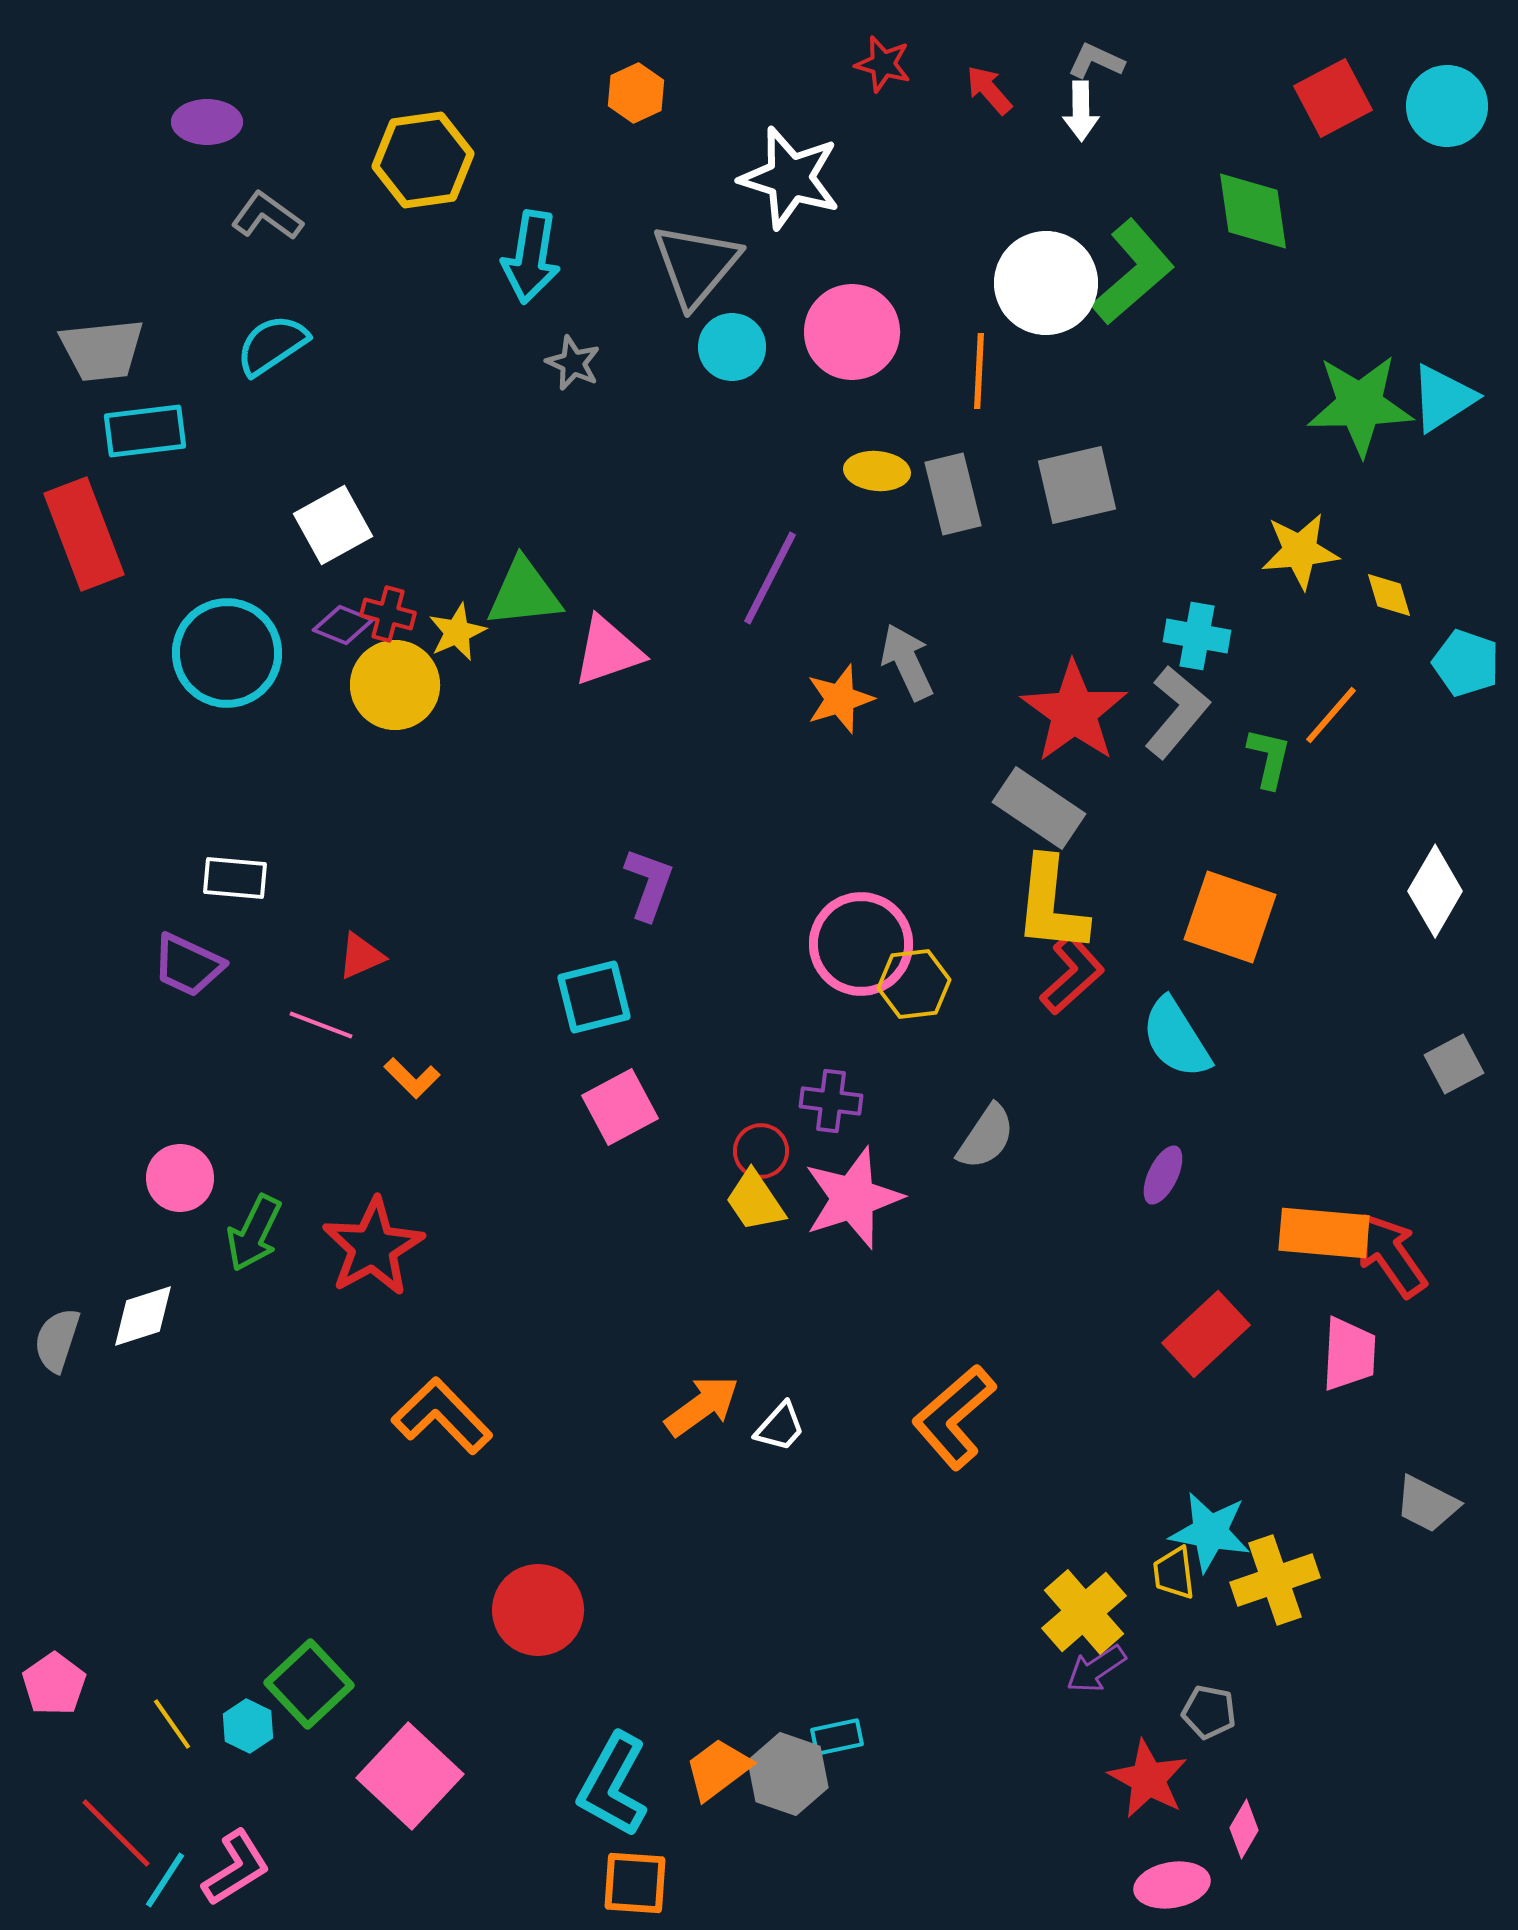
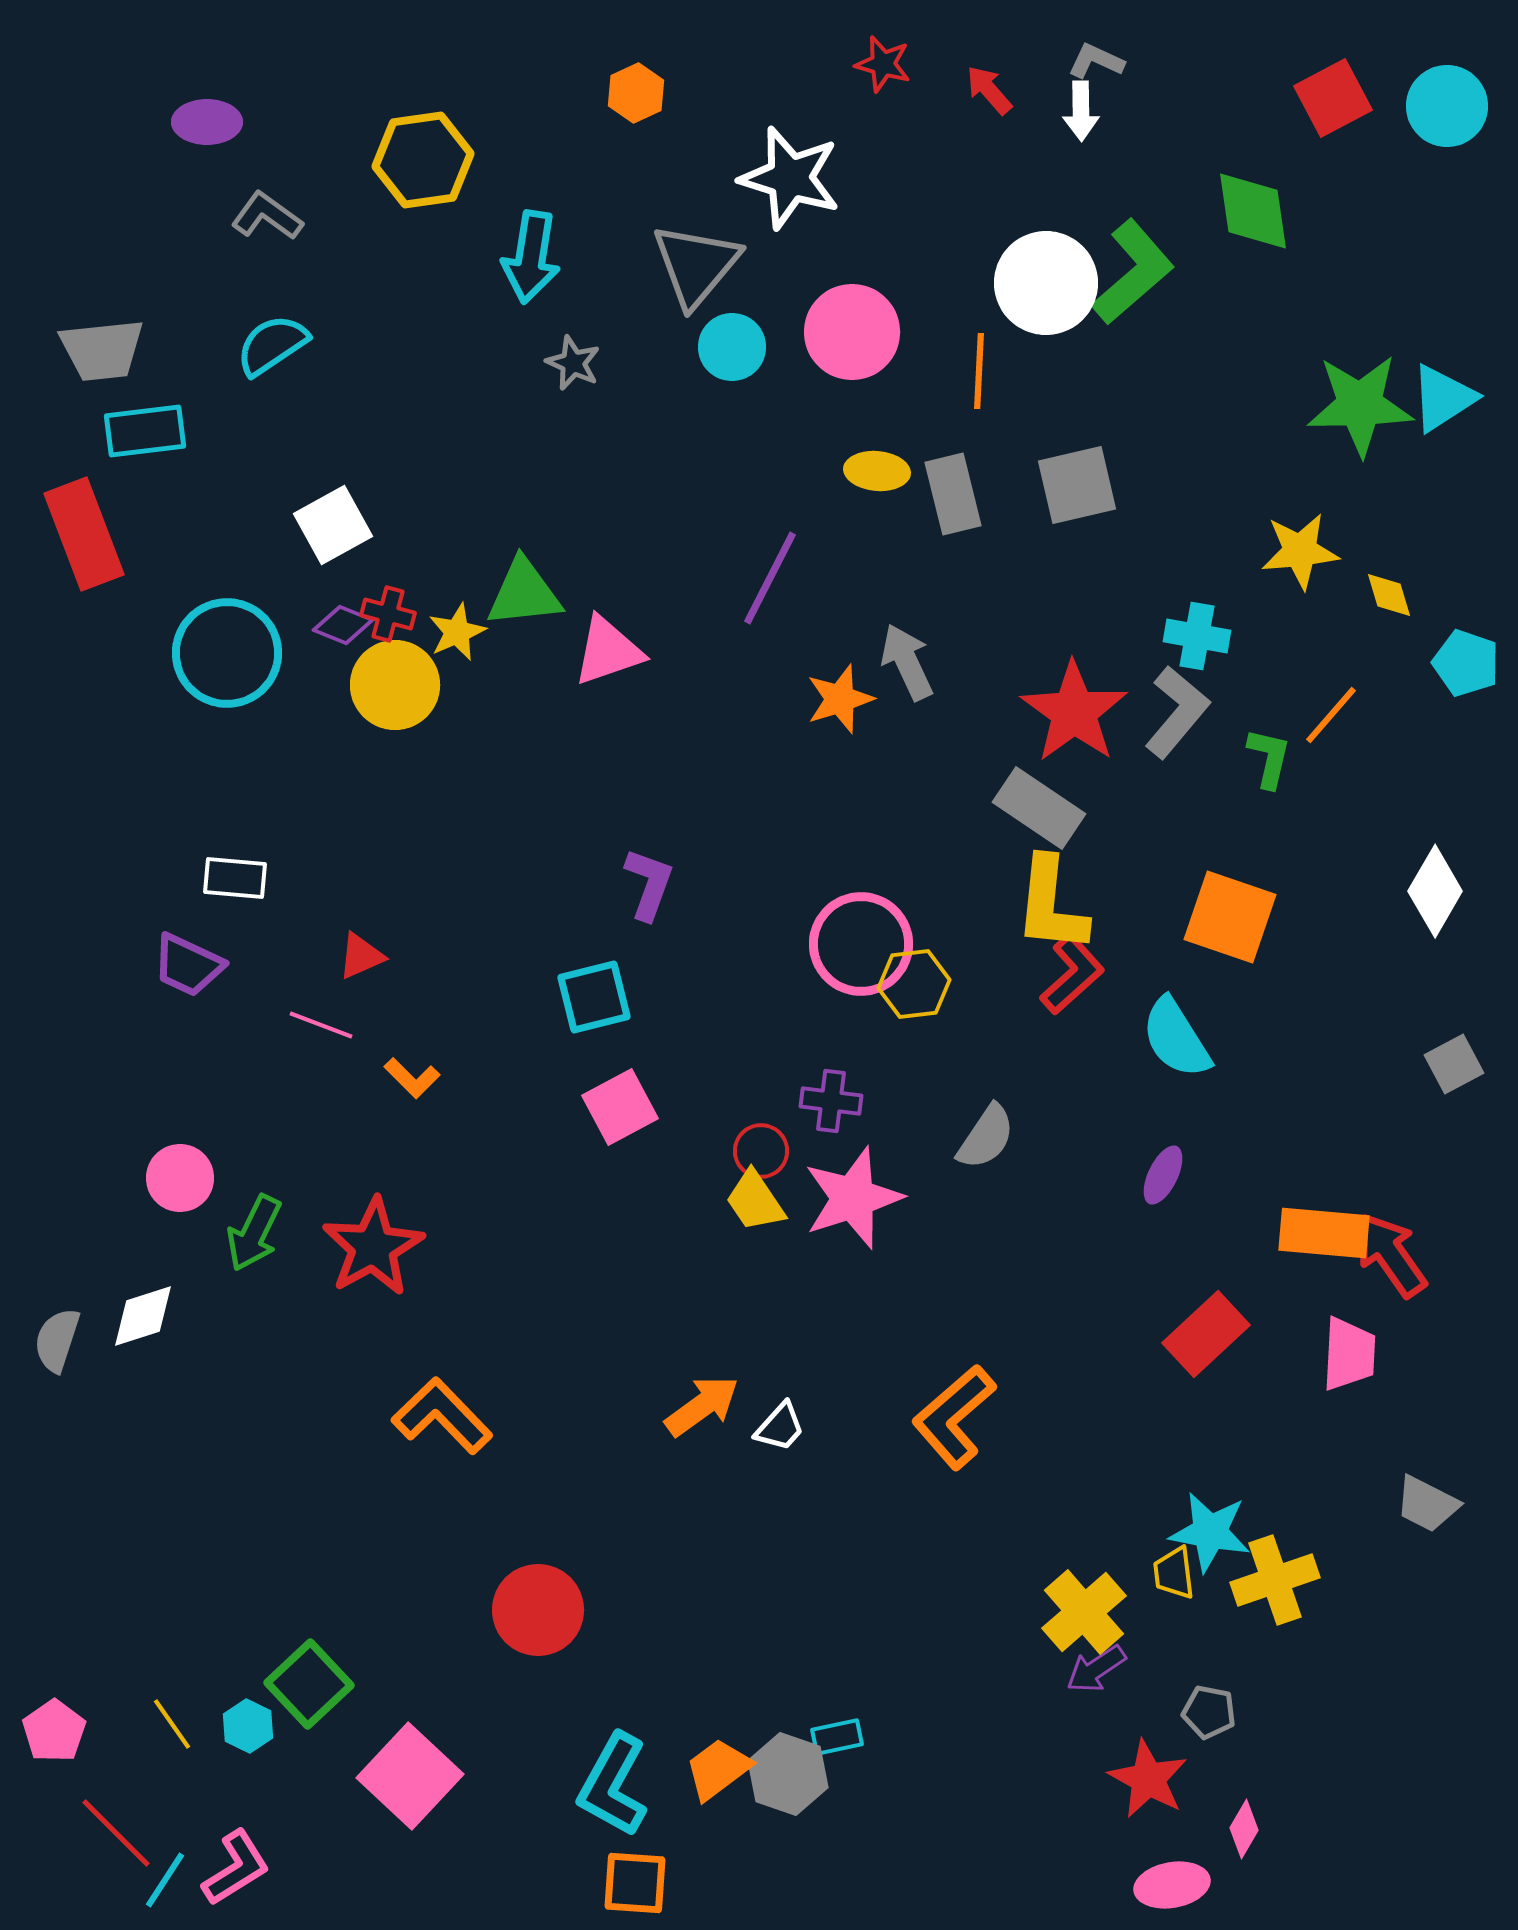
pink pentagon at (54, 1684): moved 47 px down
